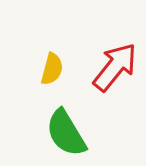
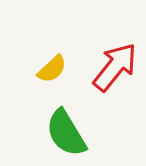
yellow semicircle: rotated 32 degrees clockwise
